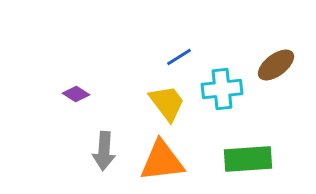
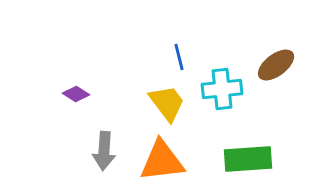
blue line: rotated 72 degrees counterclockwise
